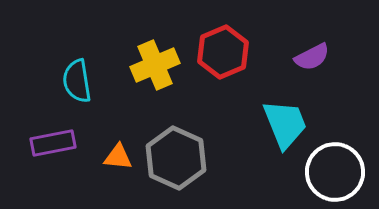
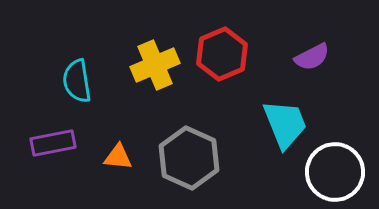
red hexagon: moved 1 px left, 2 px down
gray hexagon: moved 13 px right
